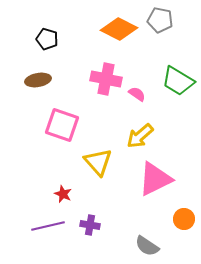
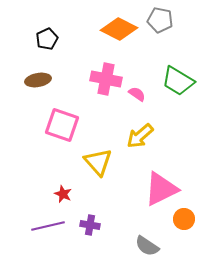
black pentagon: rotated 30 degrees clockwise
pink triangle: moved 6 px right, 10 px down
